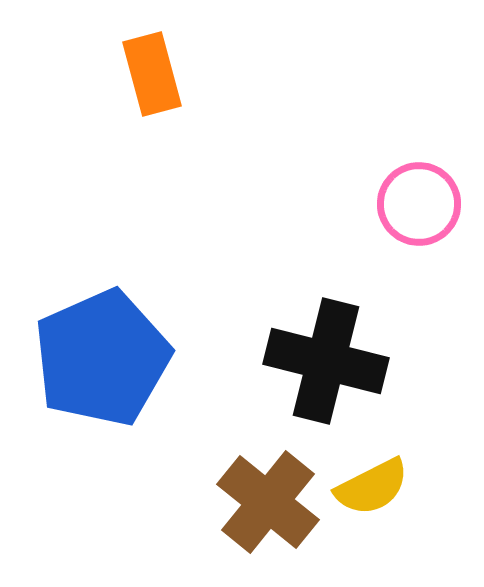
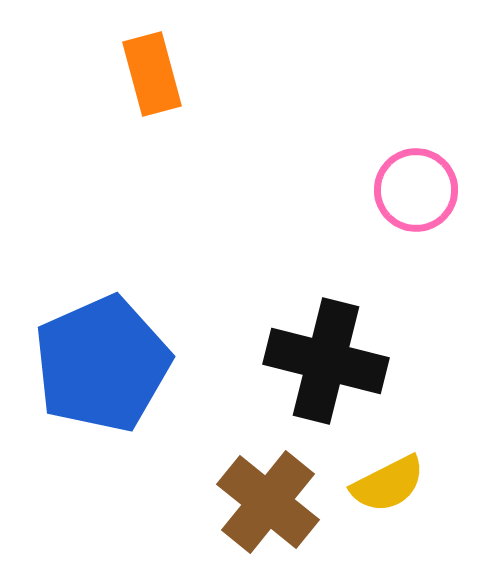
pink circle: moved 3 px left, 14 px up
blue pentagon: moved 6 px down
yellow semicircle: moved 16 px right, 3 px up
